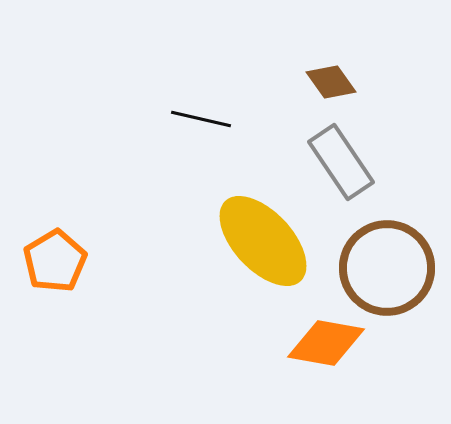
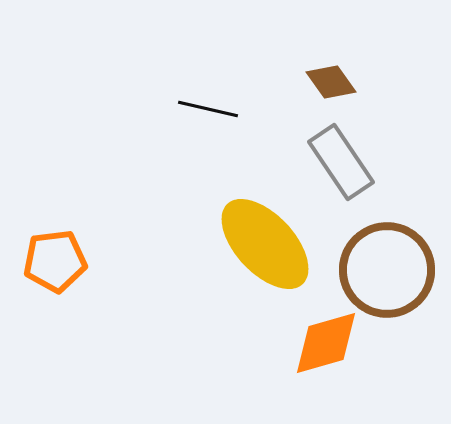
black line: moved 7 px right, 10 px up
yellow ellipse: moved 2 px right, 3 px down
orange pentagon: rotated 24 degrees clockwise
brown circle: moved 2 px down
orange diamond: rotated 26 degrees counterclockwise
